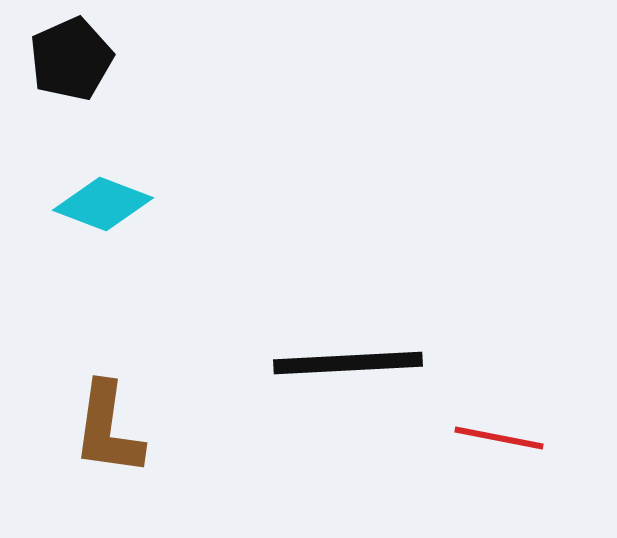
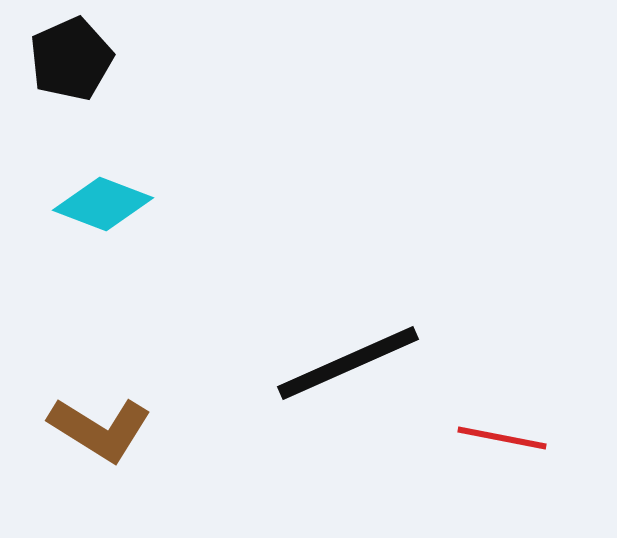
black line: rotated 21 degrees counterclockwise
brown L-shape: moved 8 px left; rotated 66 degrees counterclockwise
red line: moved 3 px right
